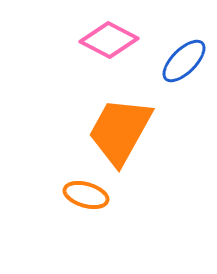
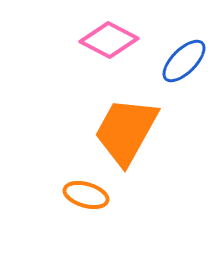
orange trapezoid: moved 6 px right
